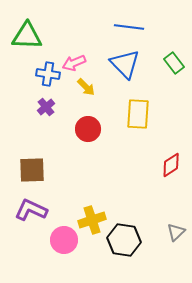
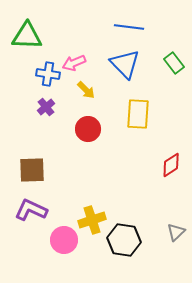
yellow arrow: moved 3 px down
